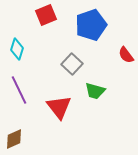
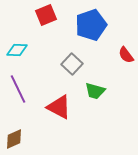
cyan diamond: moved 1 px down; rotated 75 degrees clockwise
purple line: moved 1 px left, 1 px up
red triangle: rotated 24 degrees counterclockwise
